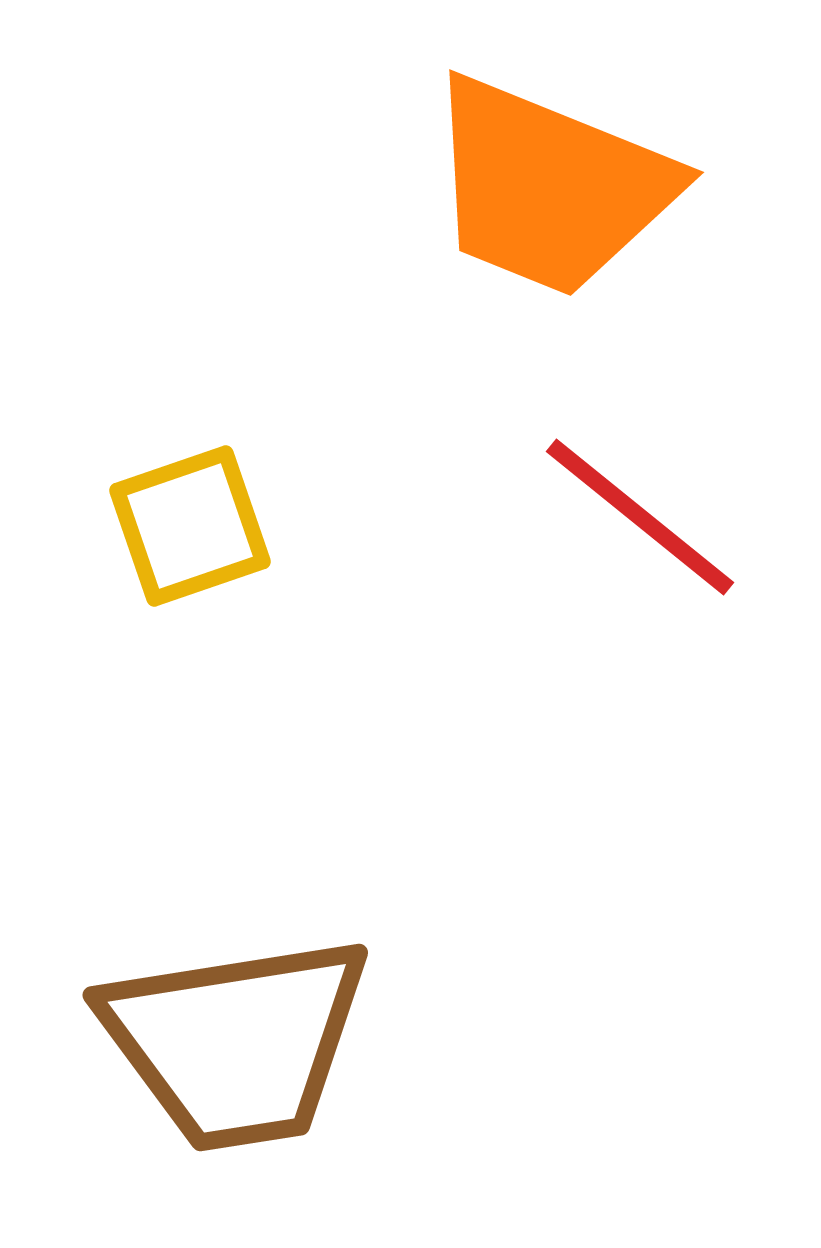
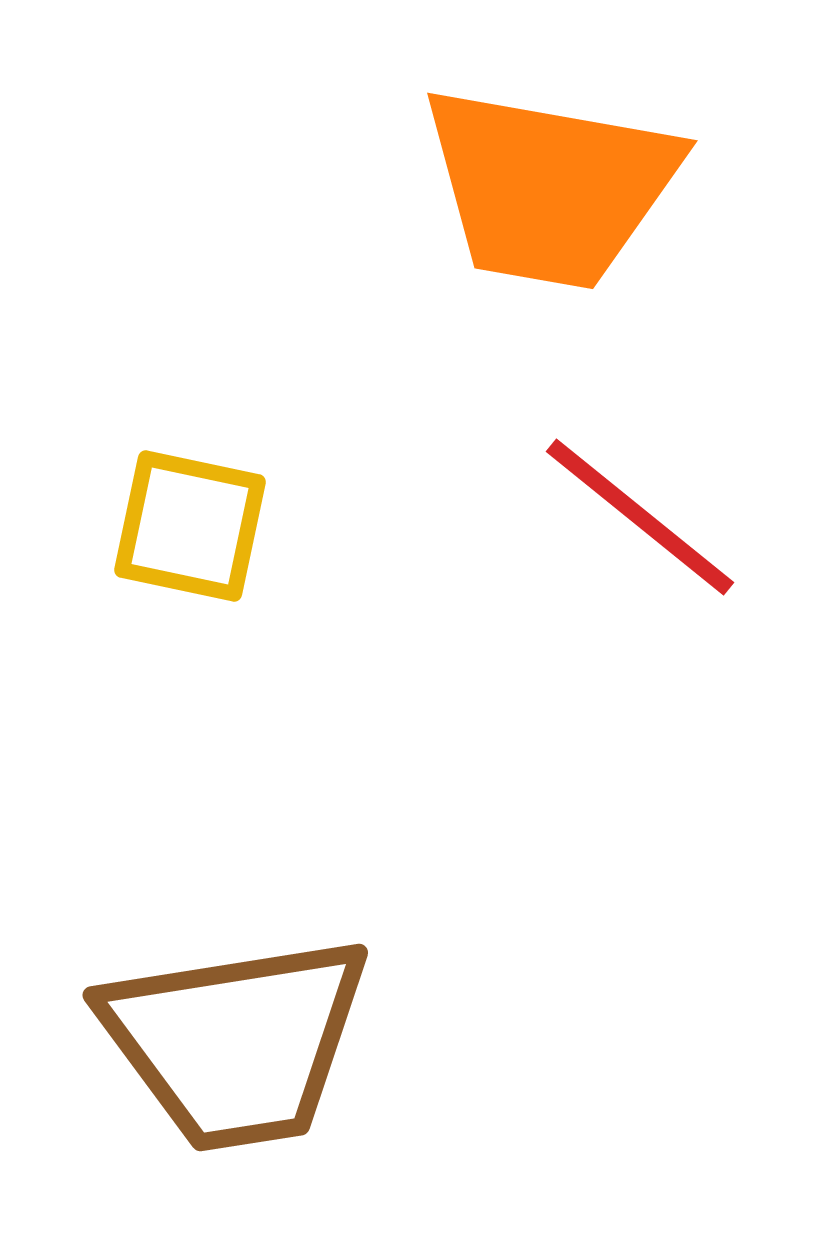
orange trapezoid: rotated 12 degrees counterclockwise
yellow square: rotated 31 degrees clockwise
